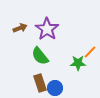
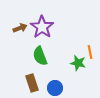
purple star: moved 5 px left, 2 px up
orange line: rotated 56 degrees counterclockwise
green semicircle: rotated 18 degrees clockwise
green star: rotated 14 degrees clockwise
brown rectangle: moved 8 px left
